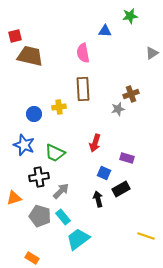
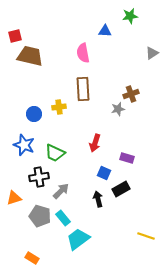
cyan rectangle: moved 1 px down
